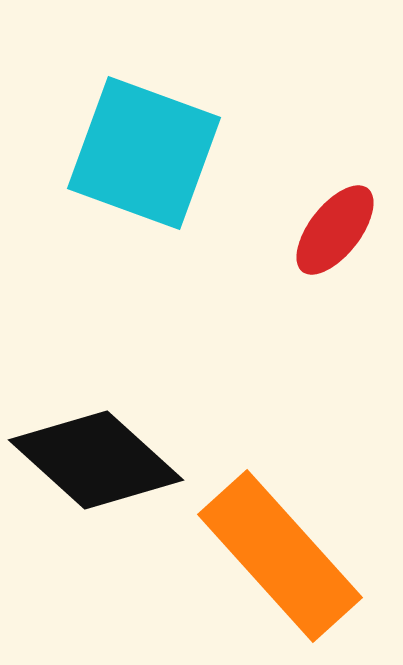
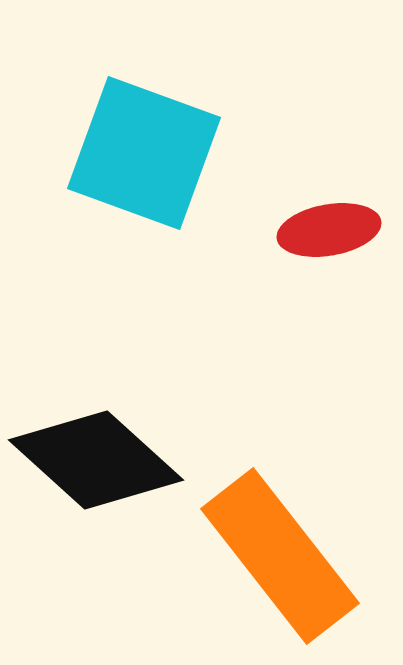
red ellipse: moved 6 px left; rotated 42 degrees clockwise
orange rectangle: rotated 4 degrees clockwise
